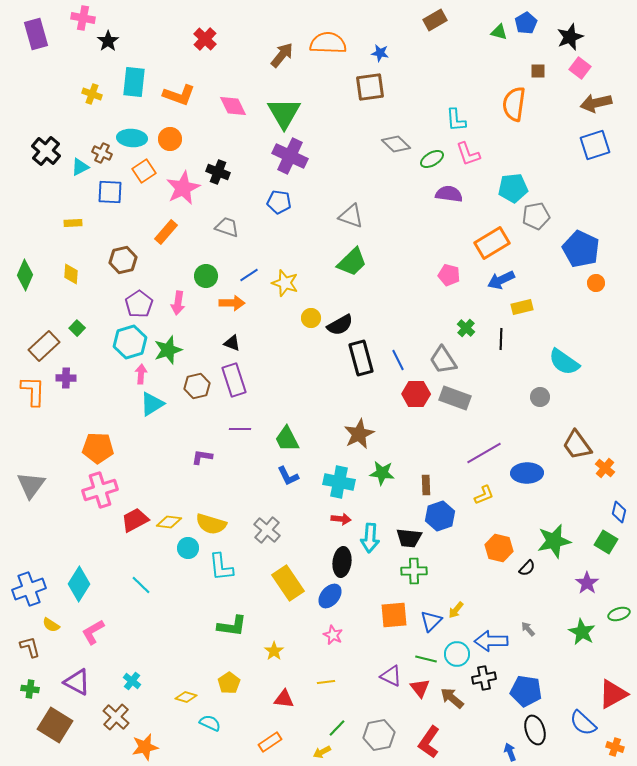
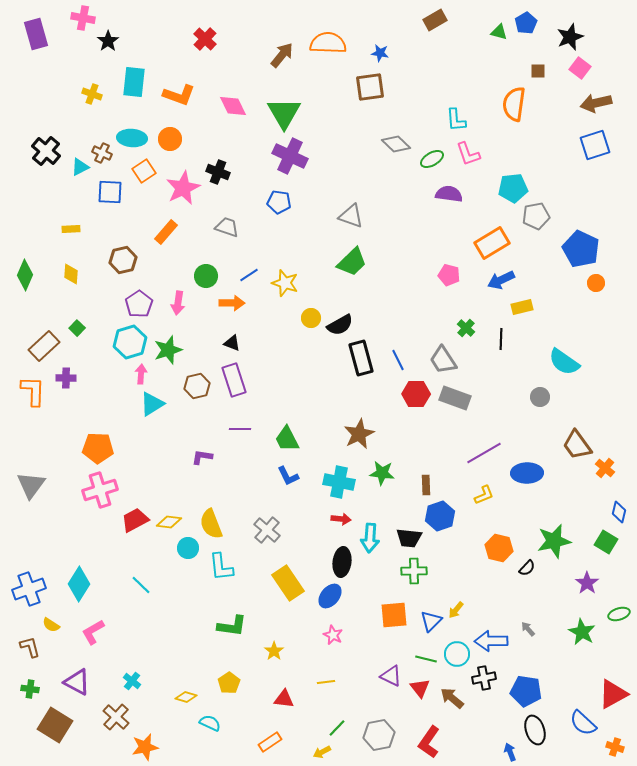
yellow rectangle at (73, 223): moved 2 px left, 6 px down
yellow semicircle at (211, 524): rotated 52 degrees clockwise
